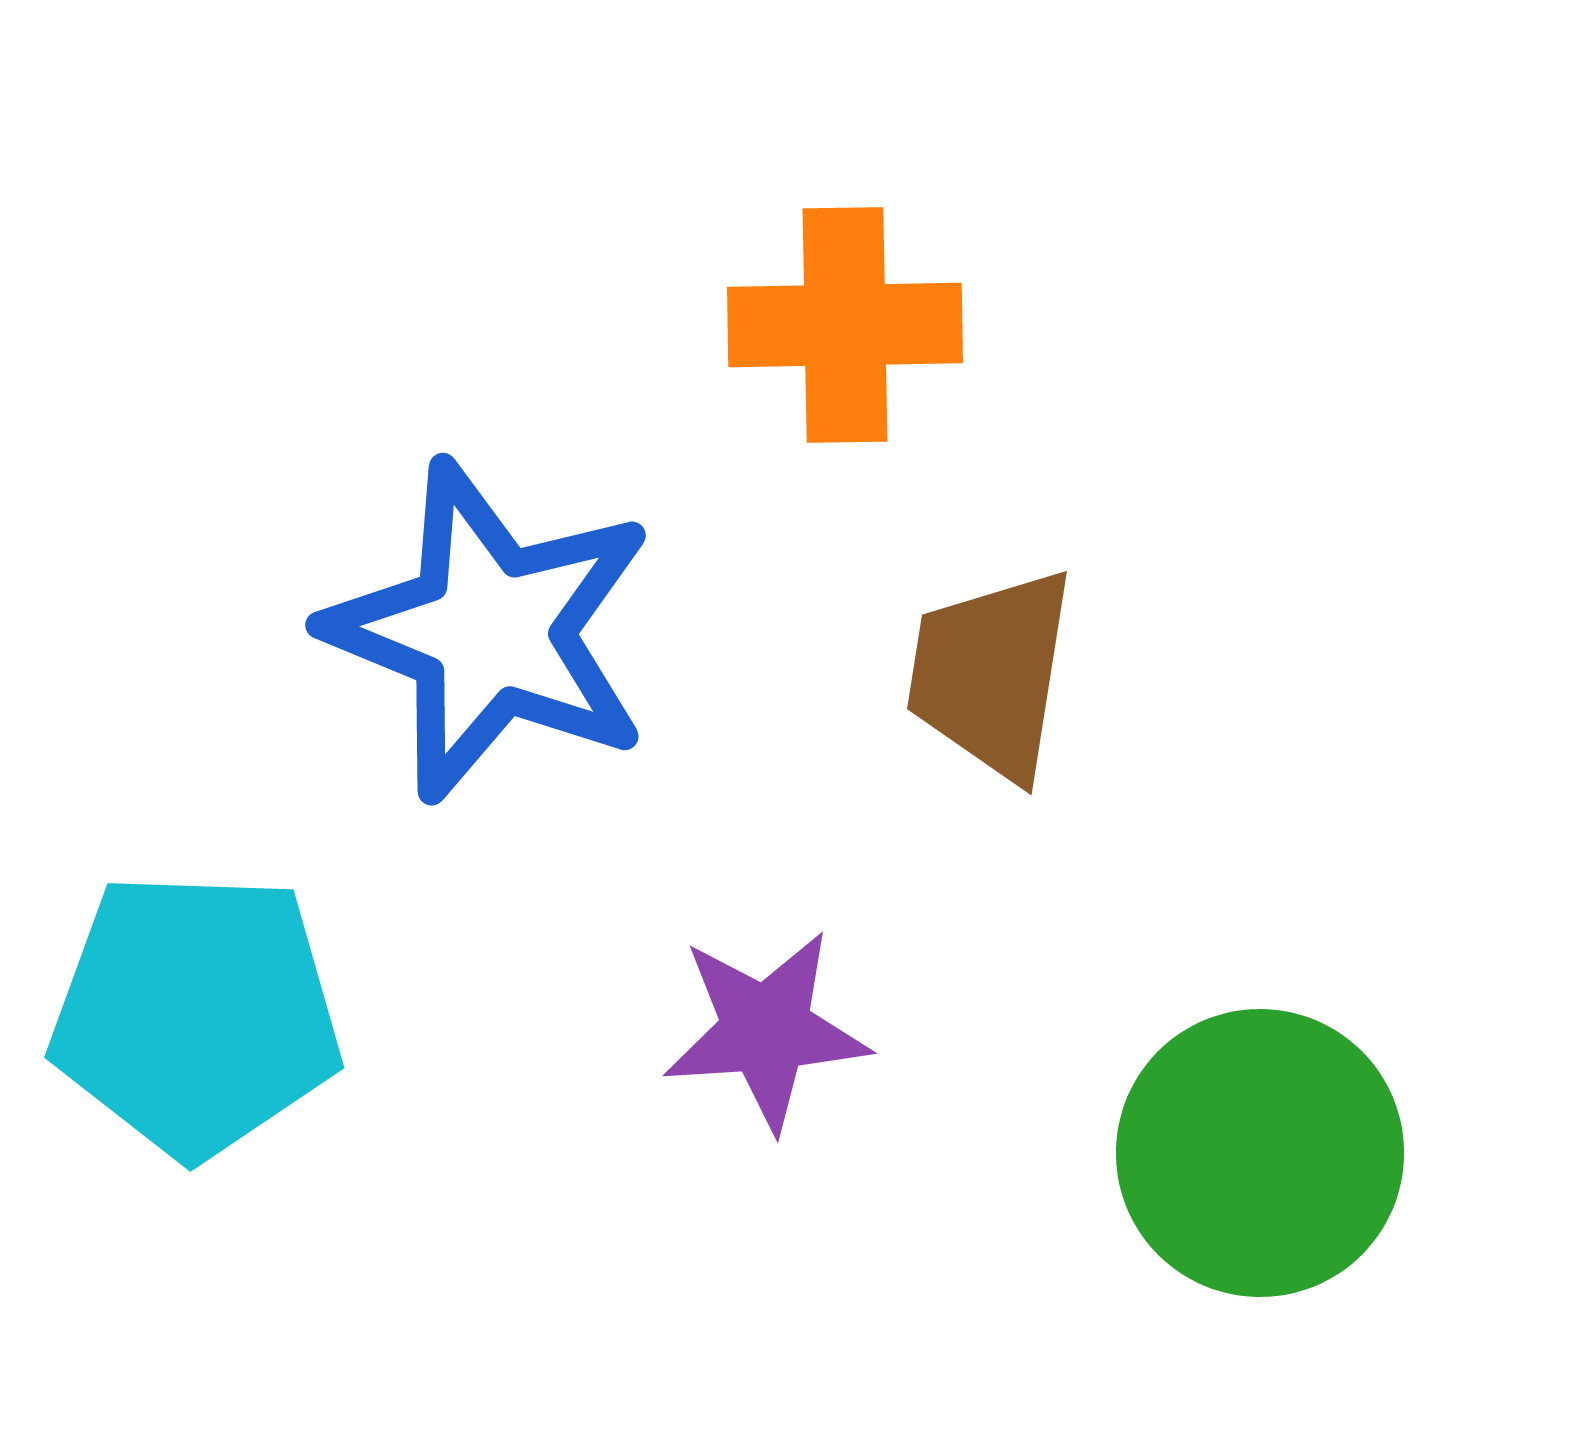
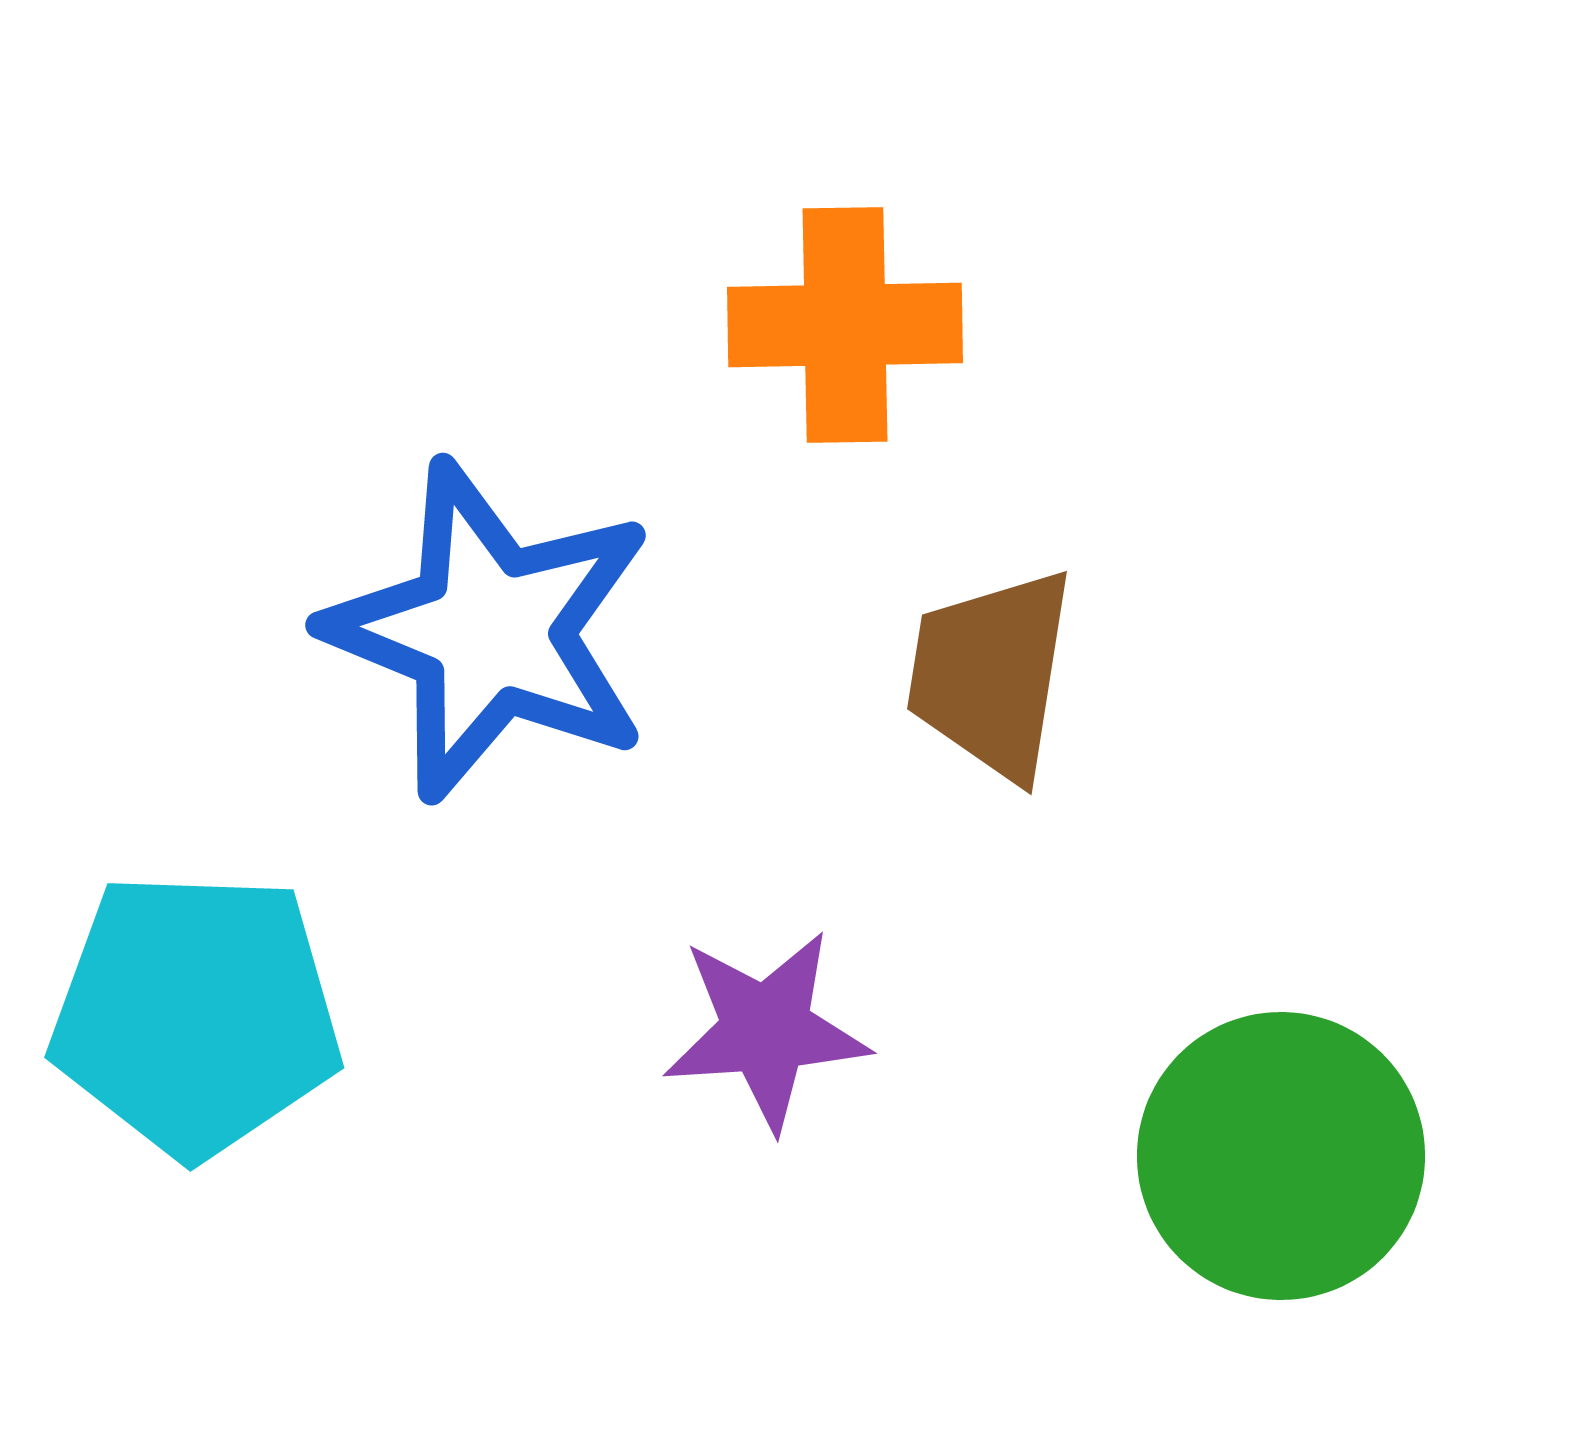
green circle: moved 21 px right, 3 px down
